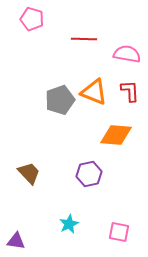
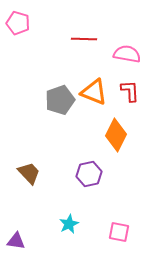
pink pentagon: moved 14 px left, 4 px down
orange diamond: rotated 68 degrees counterclockwise
